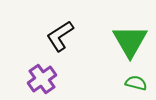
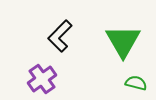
black L-shape: rotated 12 degrees counterclockwise
green triangle: moved 7 px left
